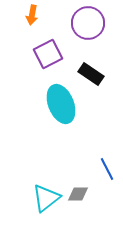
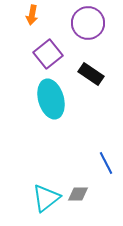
purple square: rotated 12 degrees counterclockwise
cyan ellipse: moved 10 px left, 5 px up; rotated 6 degrees clockwise
blue line: moved 1 px left, 6 px up
